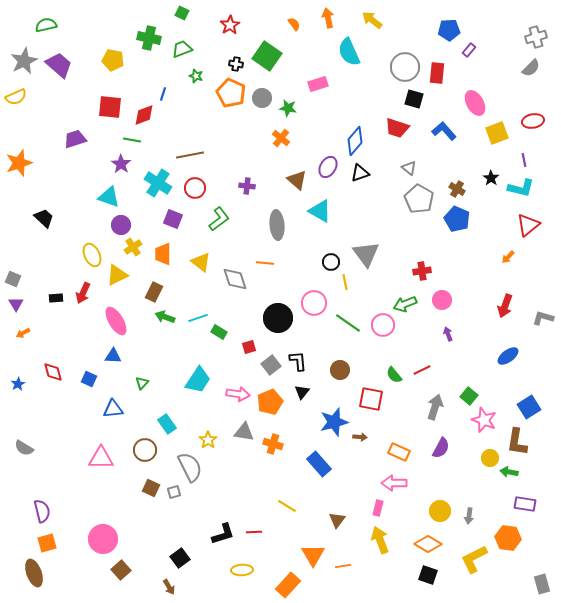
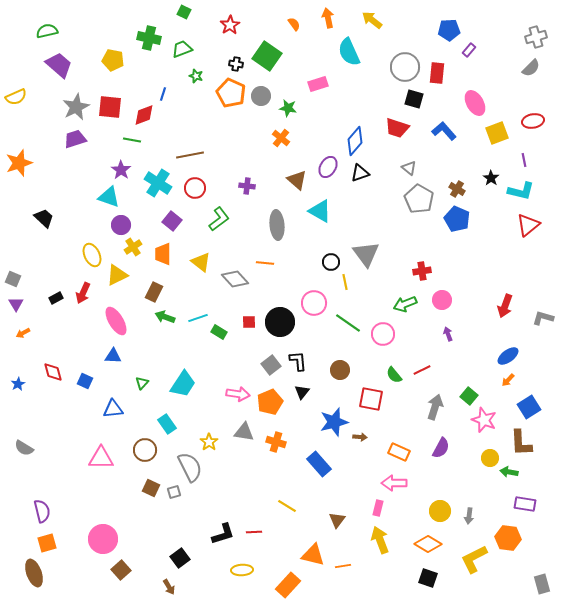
green square at (182, 13): moved 2 px right, 1 px up
green semicircle at (46, 25): moved 1 px right, 6 px down
gray star at (24, 61): moved 52 px right, 46 px down
gray circle at (262, 98): moved 1 px left, 2 px up
purple star at (121, 164): moved 6 px down
cyan L-shape at (521, 188): moved 3 px down
purple square at (173, 219): moved 1 px left, 2 px down; rotated 18 degrees clockwise
orange arrow at (508, 257): moved 123 px down
gray diamond at (235, 279): rotated 24 degrees counterclockwise
black rectangle at (56, 298): rotated 24 degrees counterclockwise
black circle at (278, 318): moved 2 px right, 4 px down
pink circle at (383, 325): moved 9 px down
red square at (249, 347): moved 25 px up; rotated 16 degrees clockwise
blue square at (89, 379): moved 4 px left, 2 px down
cyan trapezoid at (198, 380): moved 15 px left, 4 px down
yellow star at (208, 440): moved 1 px right, 2 px down
brown L-shape at (517, 442): moved 4 px right, 1 px down; rotated 12 degrees counterclockwise
orange cross at (273, 444): moved 3 px right, 2 px up
orange triangle at (313, 555): rotated 45 degrees counterclockwise
black square at (428, 575): moved 3 px down
